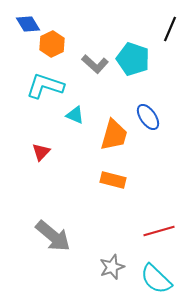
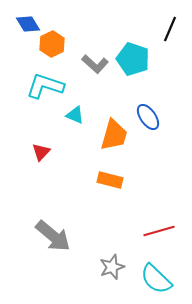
orange rectangle: moved 3 px left
